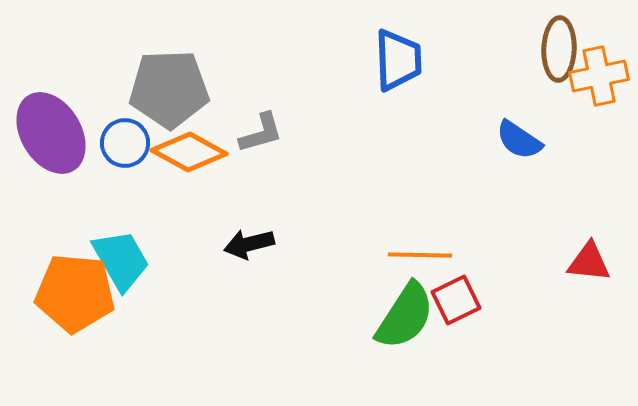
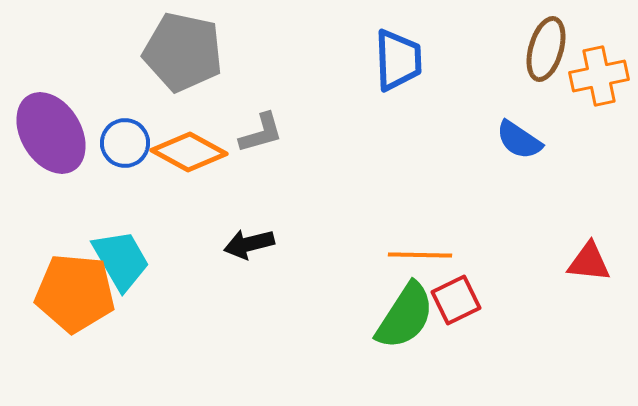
brown ellipse: moved 13 px left; rotated 14 degrees clockwise
gray pentagon: moved 14 px right, 37 px up; rotated 14 degrees clockwise
